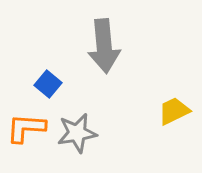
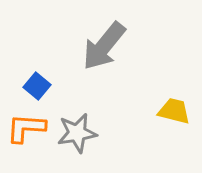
gray arrow: rotated 44 degrees clockwise
blue square: moved 11 px left, 2 px down
yellow trapezoid: rotated 40 degrees clockwise
